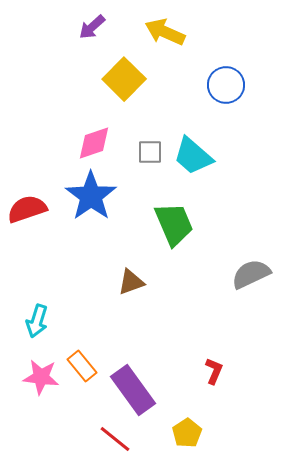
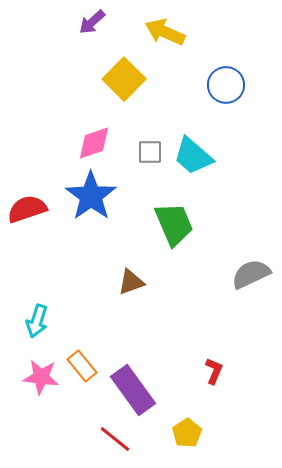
purple arrow: moved 5 px up
